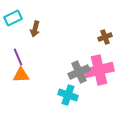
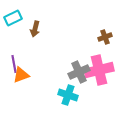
purple line: moved 4 px left, 7 px down; rotated 12 degrees clockwise
orange triangle: rotated 18 degrees counterclockwise
